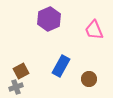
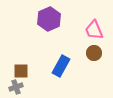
brown square: rotated 28 degrees clockwise
brown circle: moved 5 px right, 26 px up
